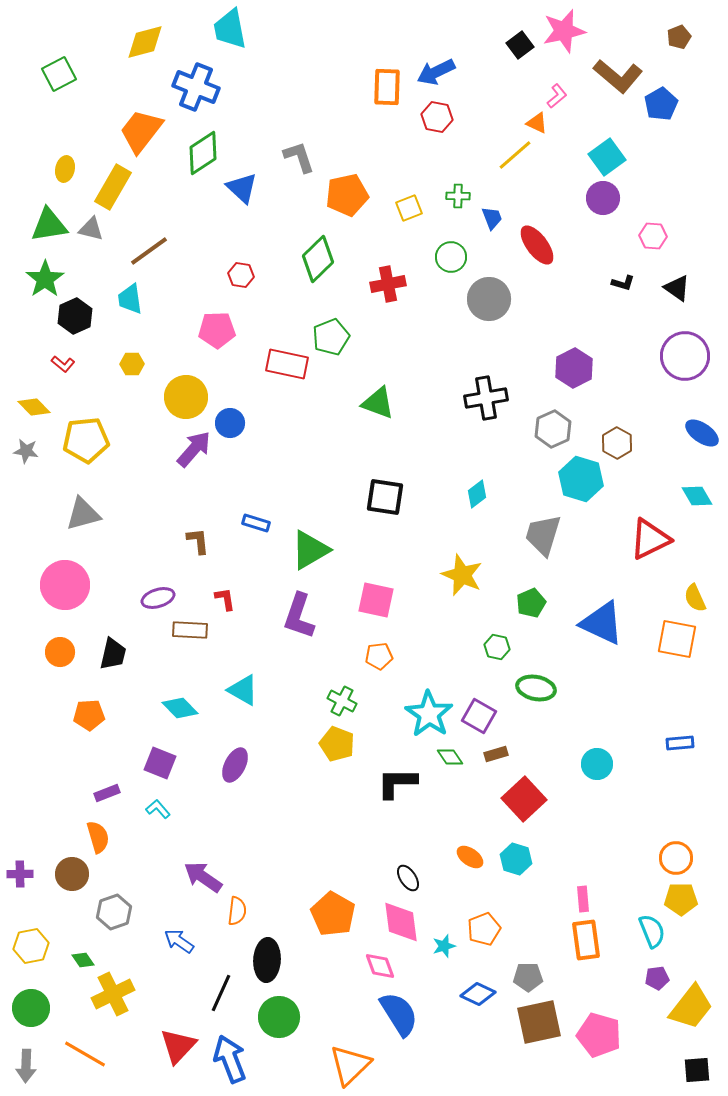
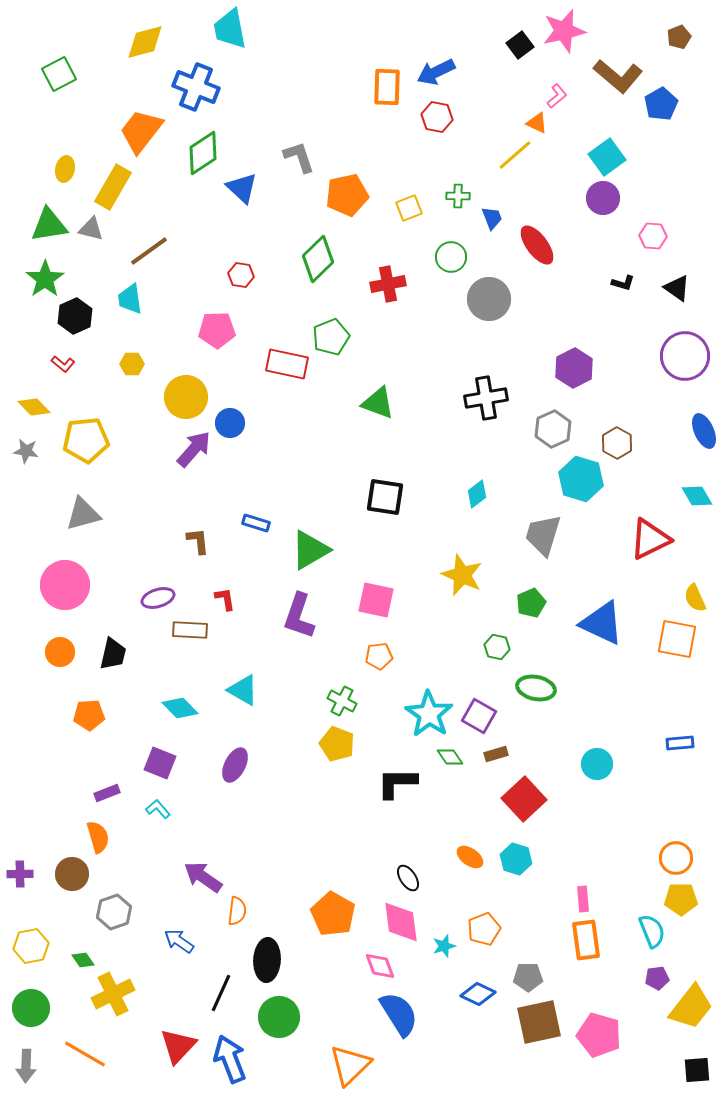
blue ellipse at (702, 433): moved 2 px right, 2 px up; rotated 32 degrees clockwise
